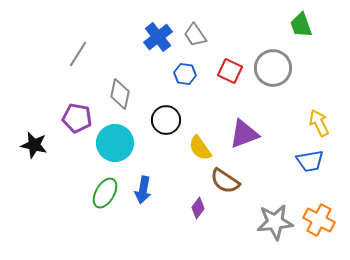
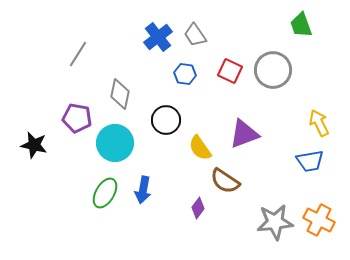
gray circle: moved 2 px down
